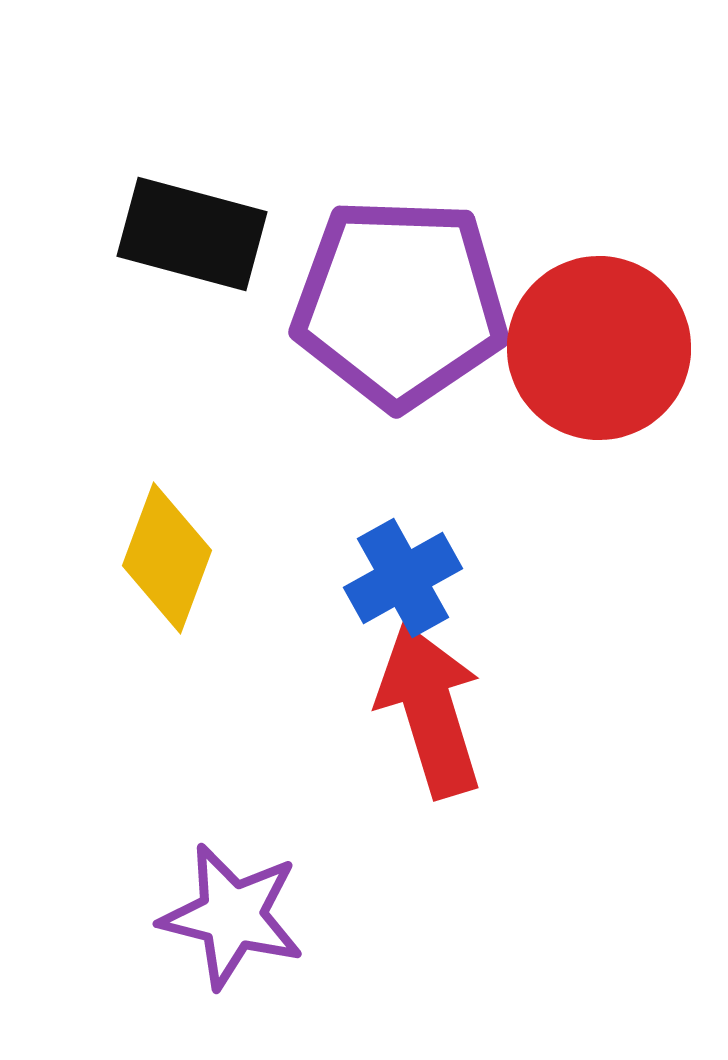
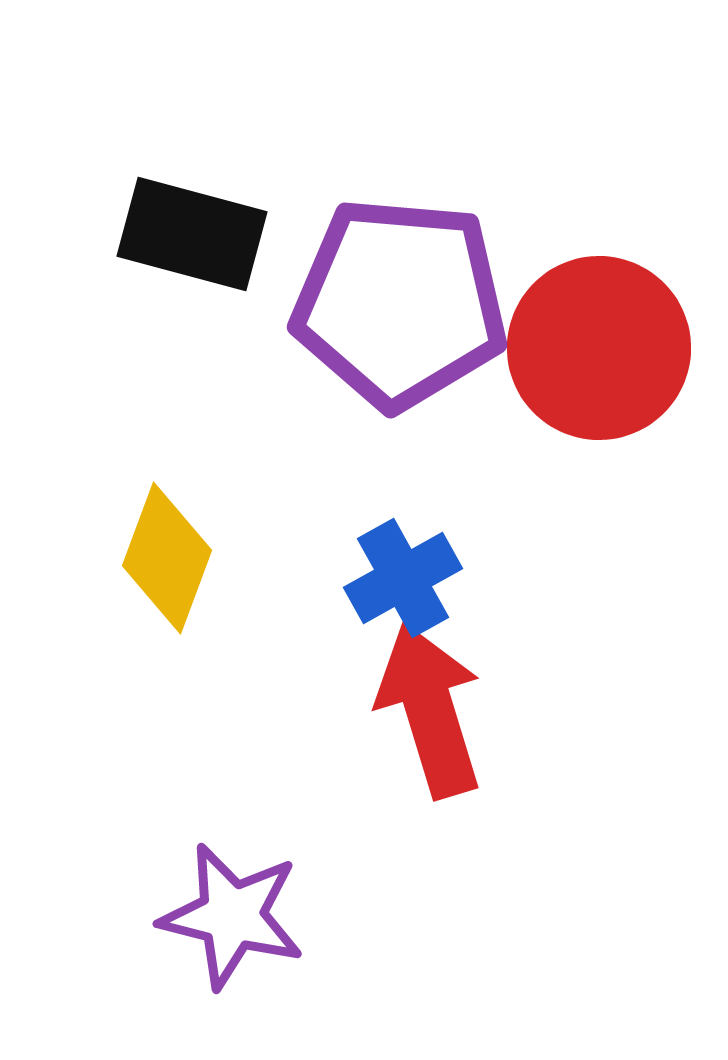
purple pentagon: rotated 3 degrees clockwise
